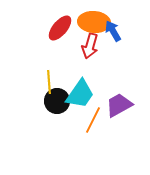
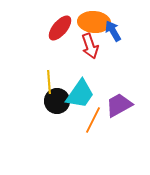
red arrow: rotated 35 degrees counterclockwise
